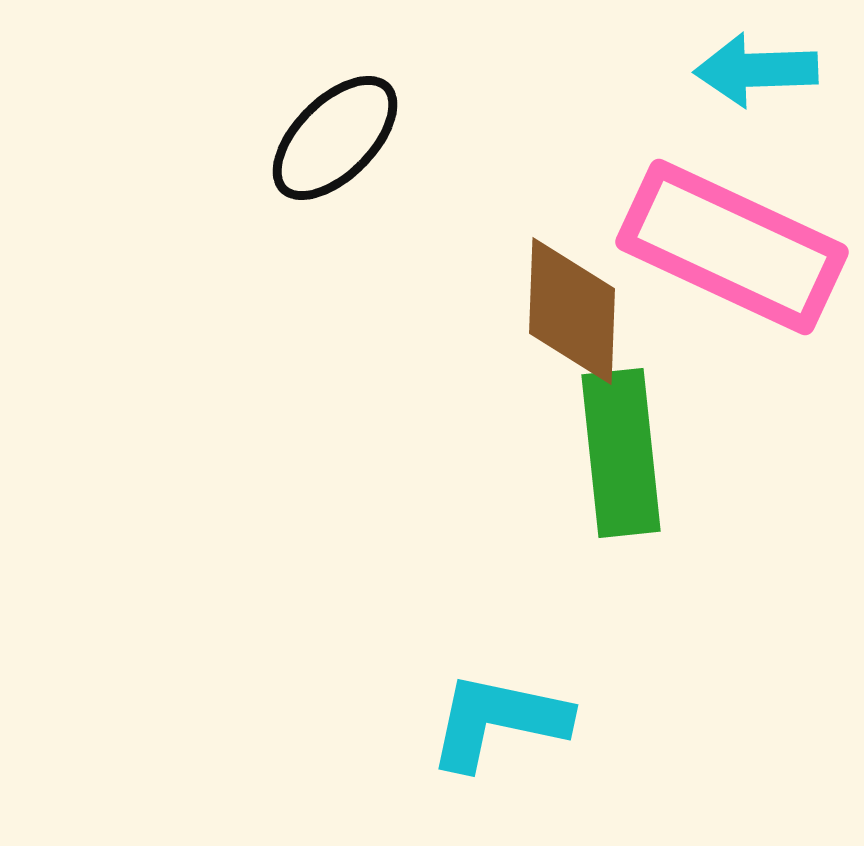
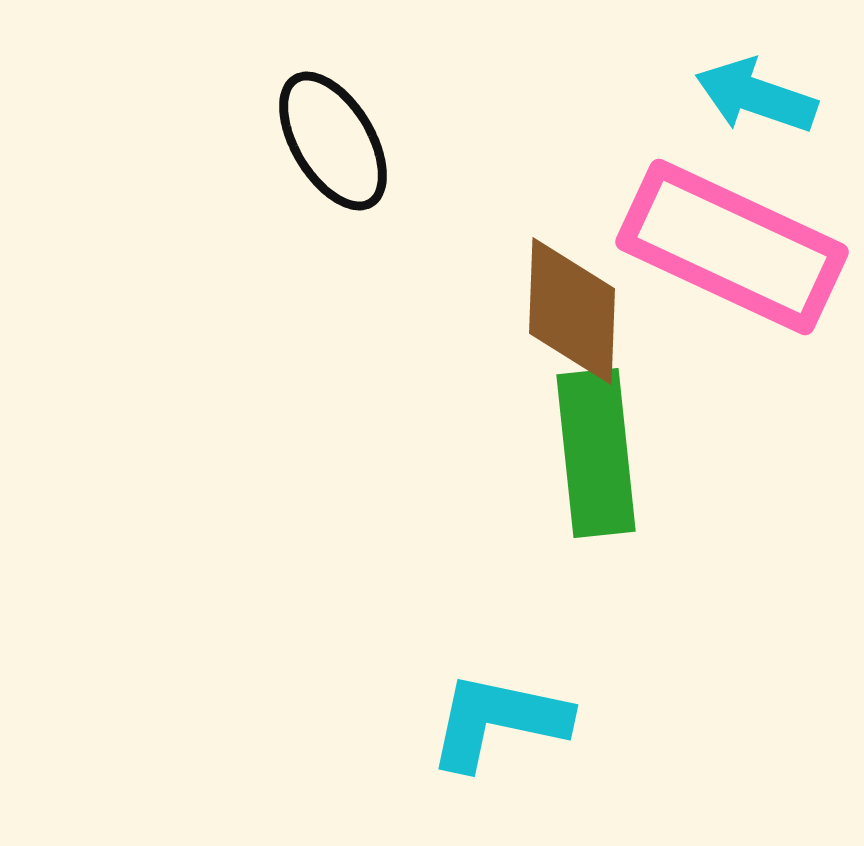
cyan arrow: moved 26 px down; rotated 21 degrees clockwise
black ellipse: moved 2 px left, 3 px down; rotated 76 degrees counterclockwise
green rectangle: moved 25 px left
